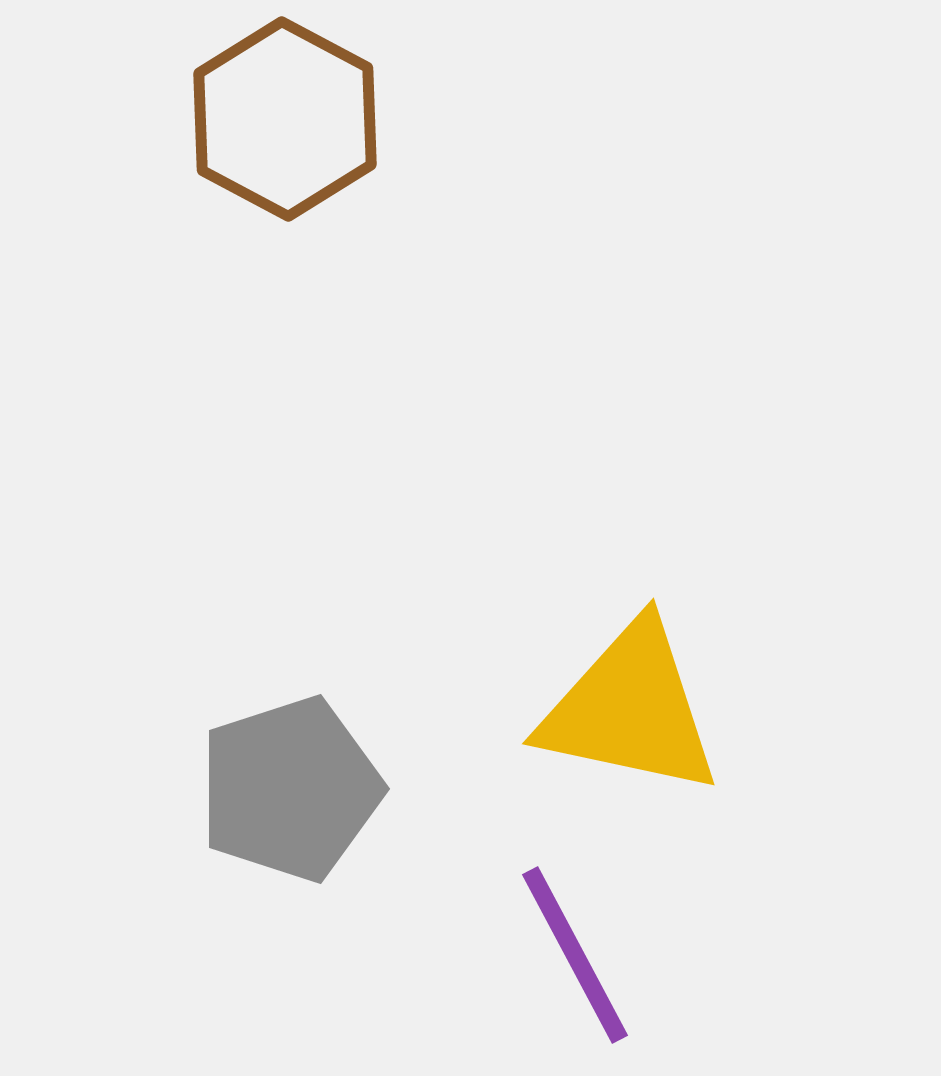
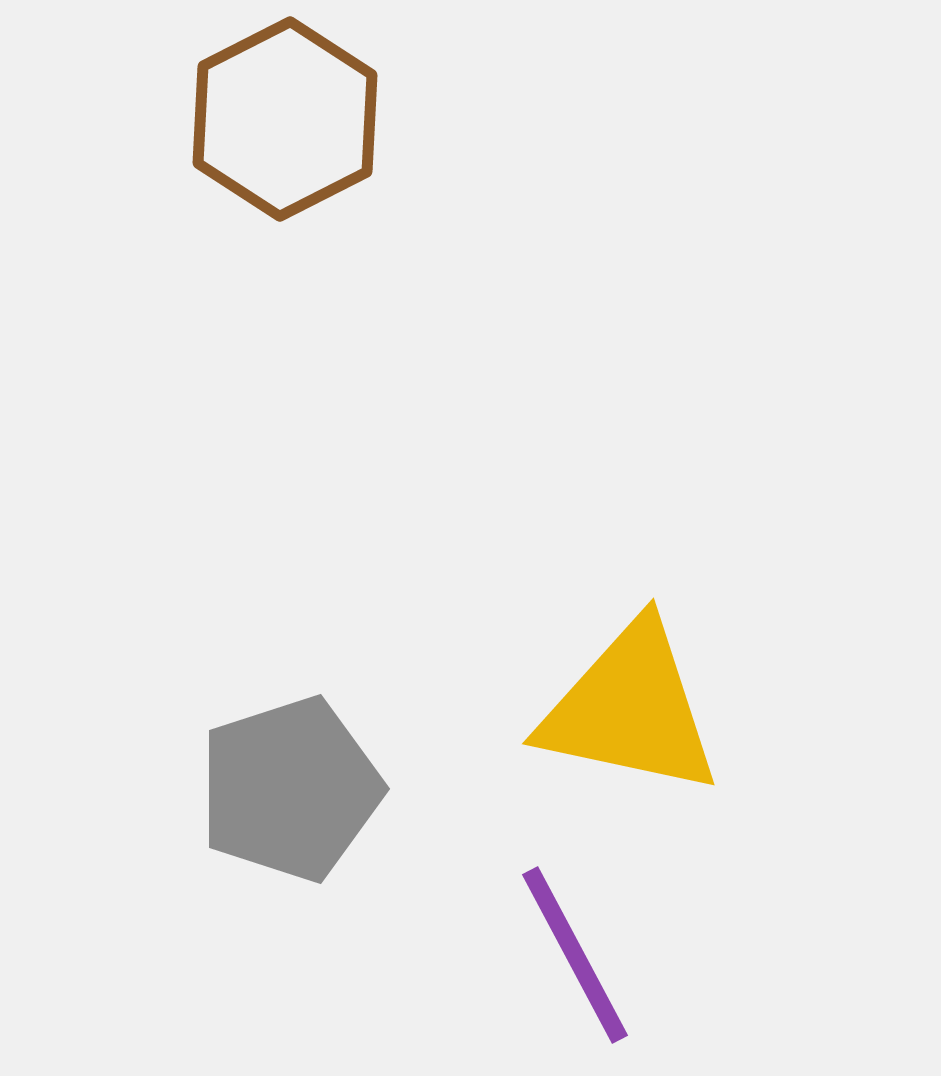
brown hexagon: rotated 5 degrees clockwise
